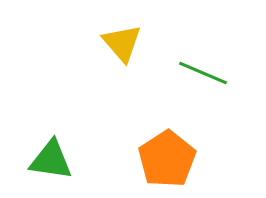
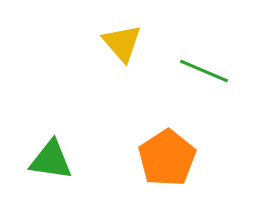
green line: moved 1 px right, 2 px up
orange pentagon: moved 1 px up
